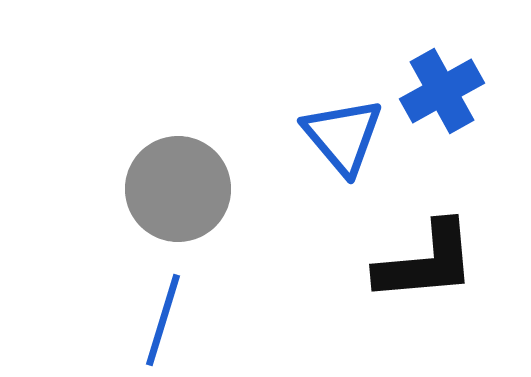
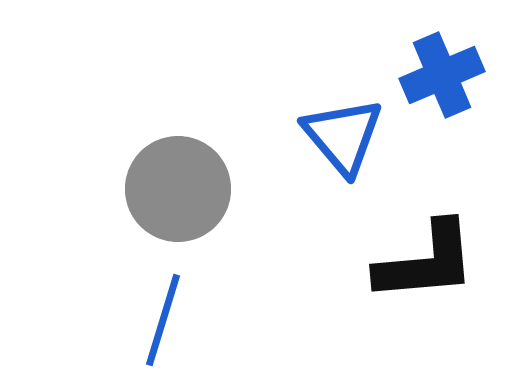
blue cross: moved 16 px up; rotated 6 degrees clockwise
